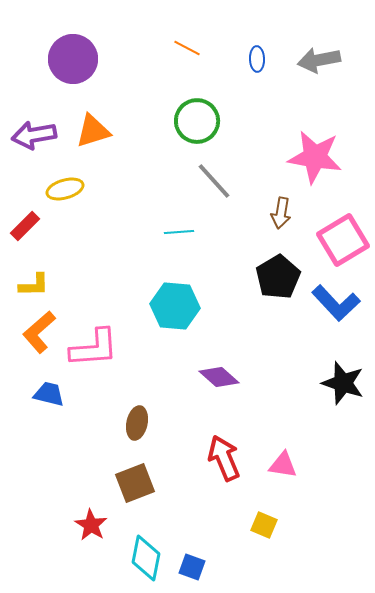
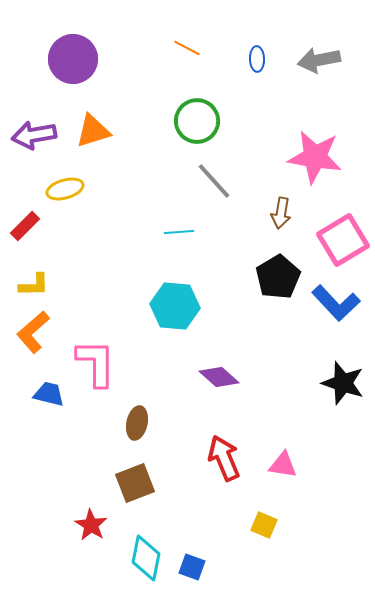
orange L-shape: moved 6 px left
pink L-shape: moved 2 px right, 15 px down; rotated 86 degrees counterclockwise
